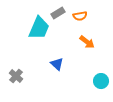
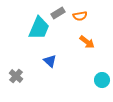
blue triangle: moved 7 px left, 3 px up
cyan circle: moved 1 px right, 1 px up
